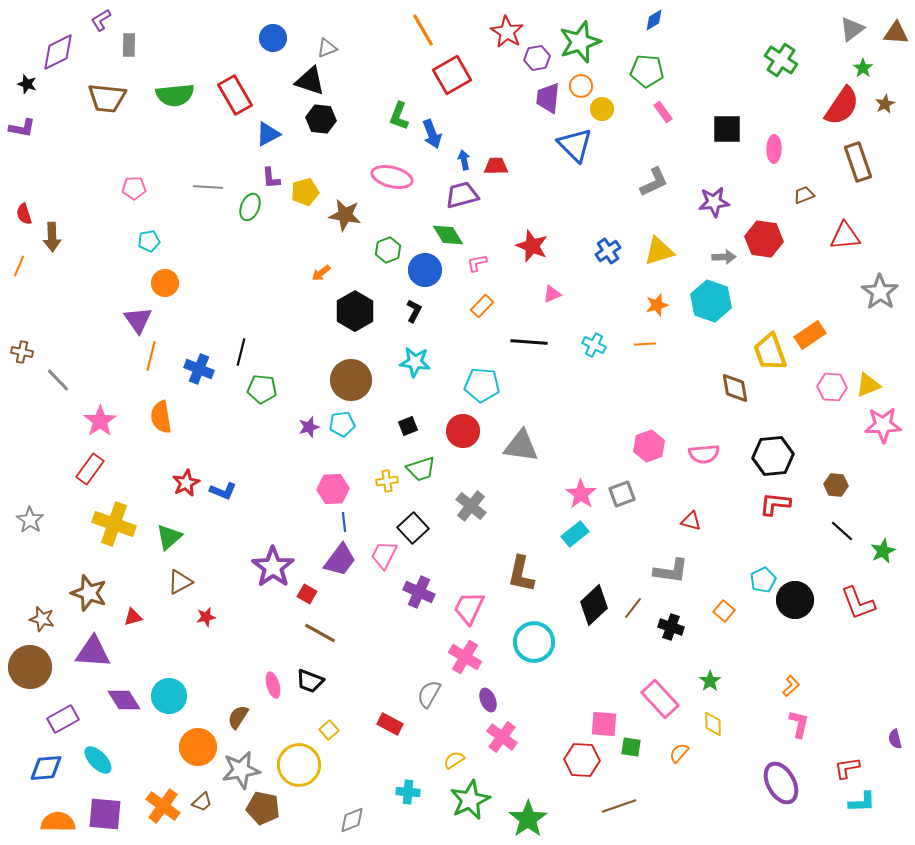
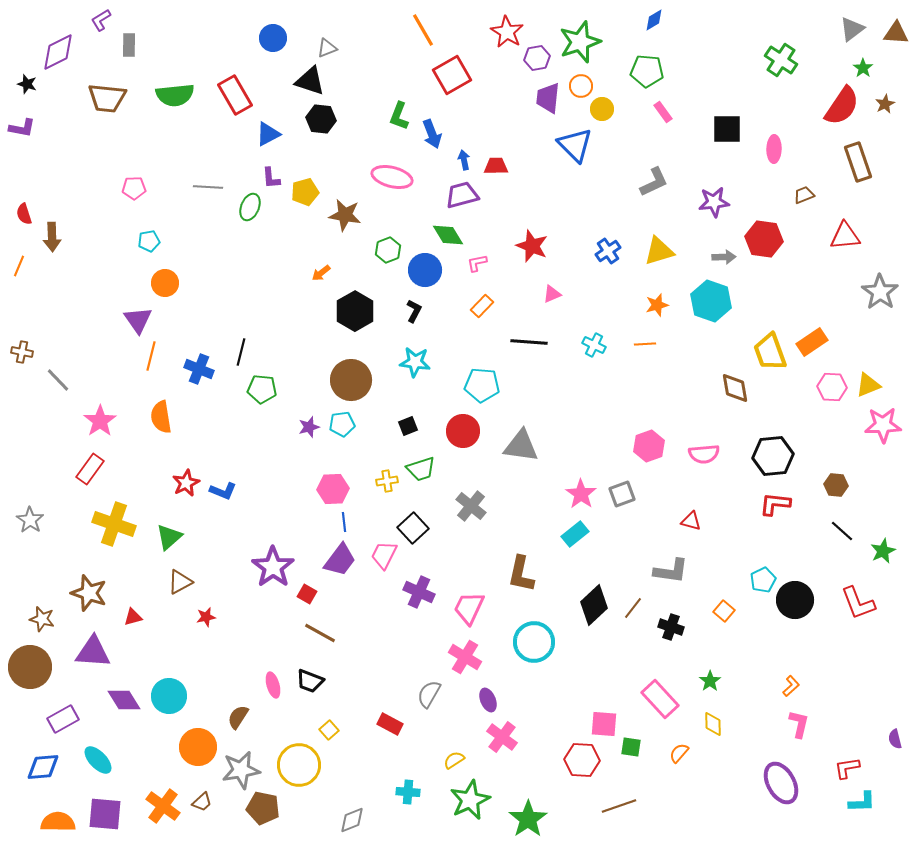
orange rectangle at (810, 335): moved 2 px right, 7 px down
blue diamond at (46, 768): moved 3 px left, 1 px up
